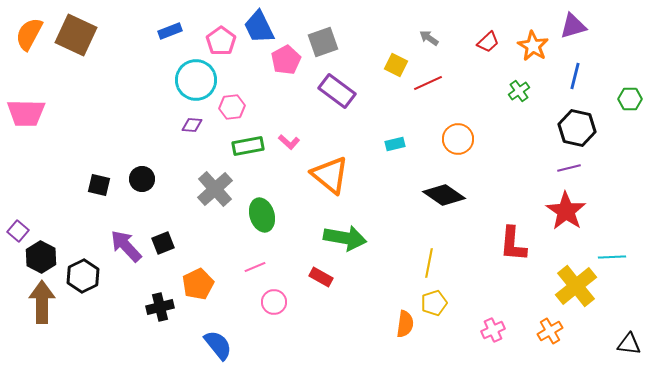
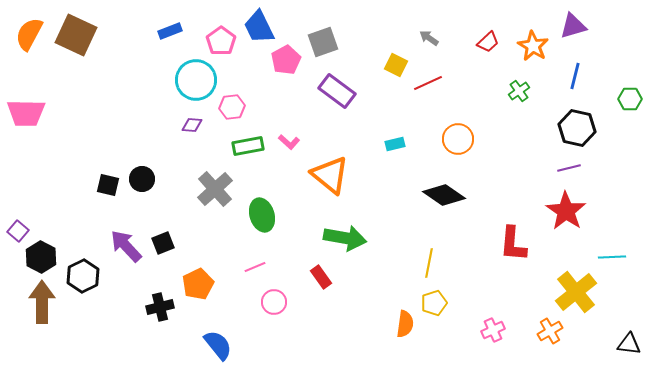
black square at (99, 185): moved 9 px right
red rectangle at (321, 277): rotated 25 degrees clockwise
yellow cross at (576, 286): moved 6 px down
